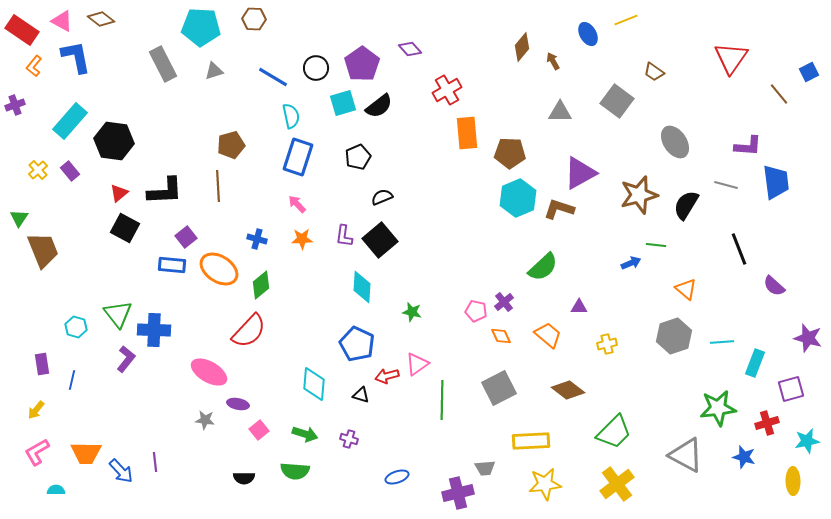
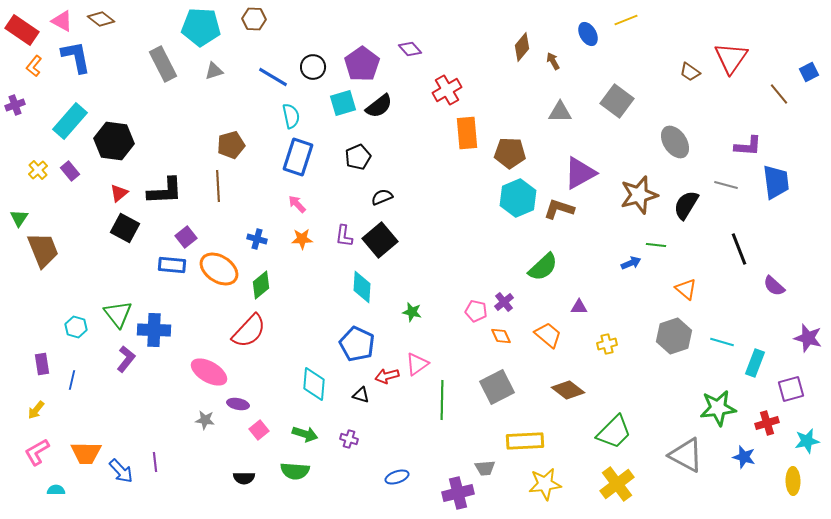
black circle at (316, 68): moved 3 px left, 1 px up
brown trapezoid at (654, 72): moved 36 px right
cyan line at (722, 342): rotated 20 degrees clockwise
gray square at (499, 388): moved 2 px left, 1 px up
yellow rectangle at (531, 441): moved 6 px left
